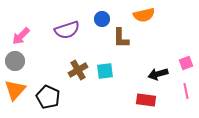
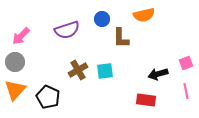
gray circle: moved 1 px down
